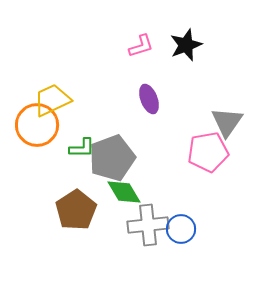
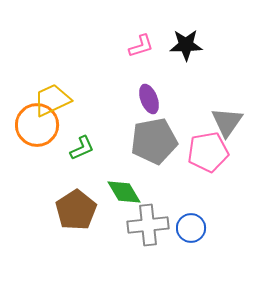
black star: rotated 20 degrees clockwise
green L-shape: rotated 24 degrees counterclockwise
gray pentagon: moved 42 px right, 17 px up; rotated 9 degrees clockwise
blue circle: moved 10 px right, 1 px up
